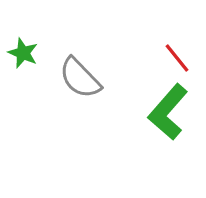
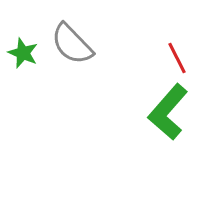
red line: rotated 12 degrees clockwise
gray semicircle: moved 8 px left, 34 px up
